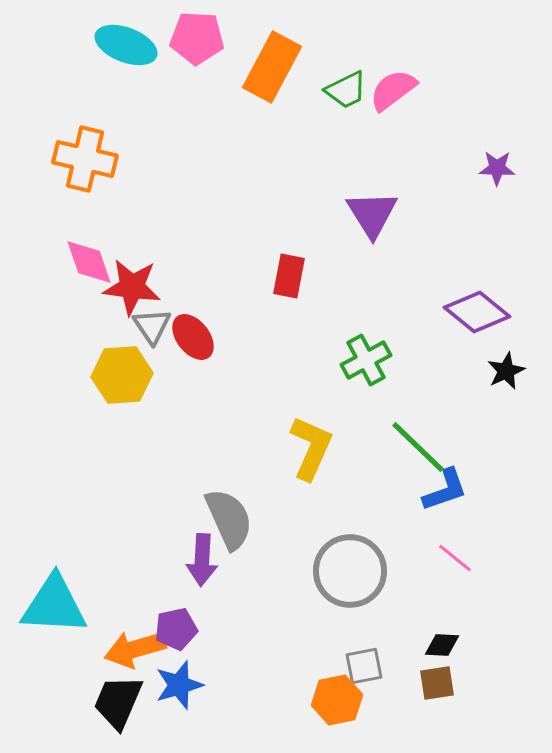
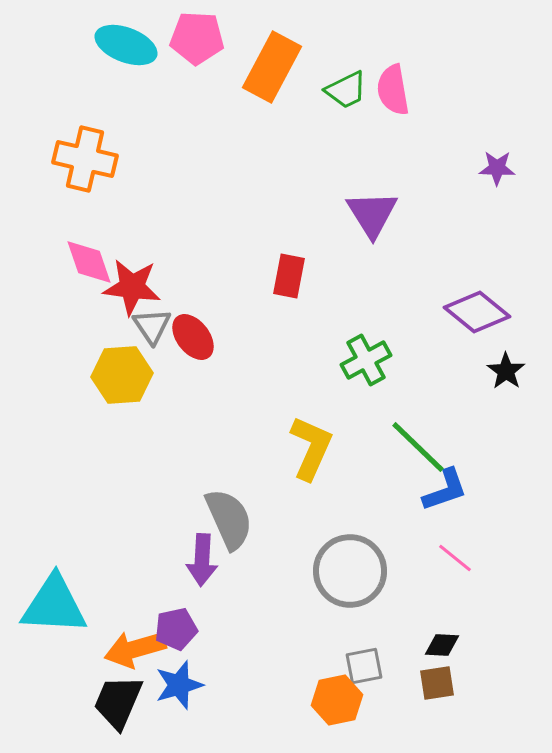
pink semicircle: rotated 63 degrees counterclockwise
black star: rotated 12 degrees counterclockwise
